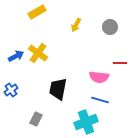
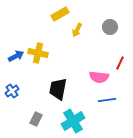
yellow rectangle: moved 23 px right, 2 px down
yellow arrow: moved 1 px right, 5 px down
yellow cross: rotated 24 degrees counterclockwise
red line: rotated 64 degrees counterclockwise
blue cross: moved 1 px right, 1 px down
blue line: moved 7 px right; rotated 24 degrees counterclockwise
cyan cross: moved 13 px left, 1 px up; rotated 10 degrees counterclockwise
